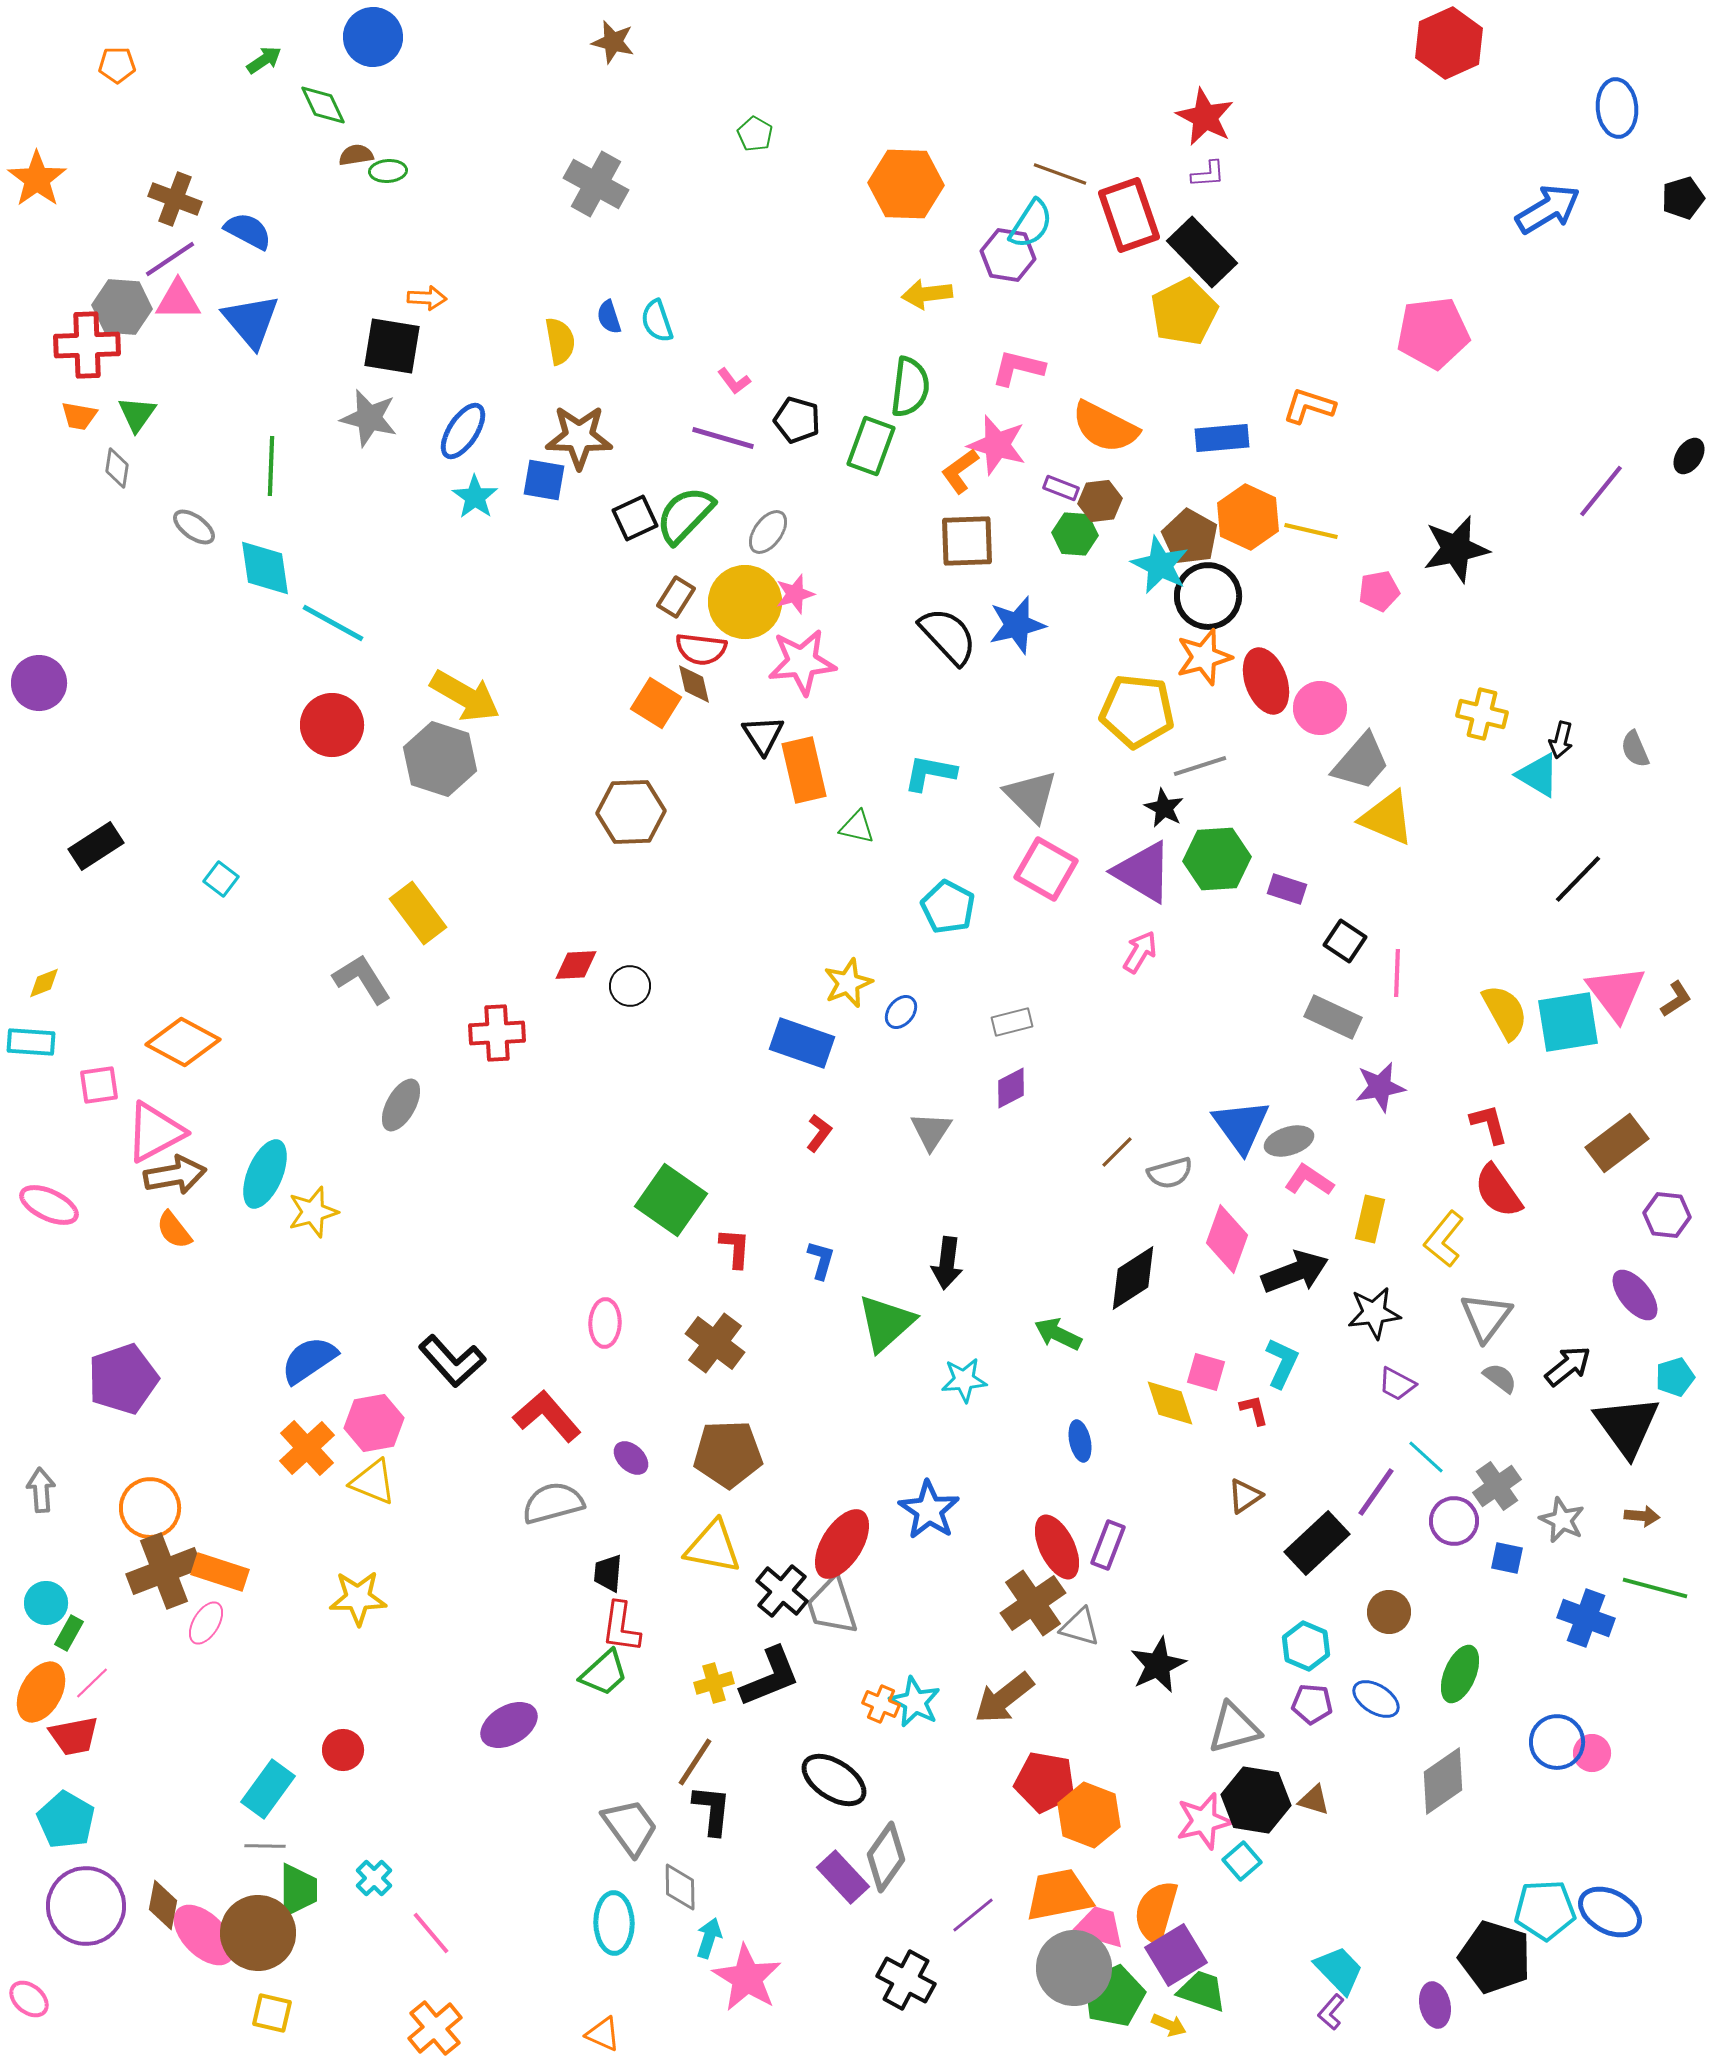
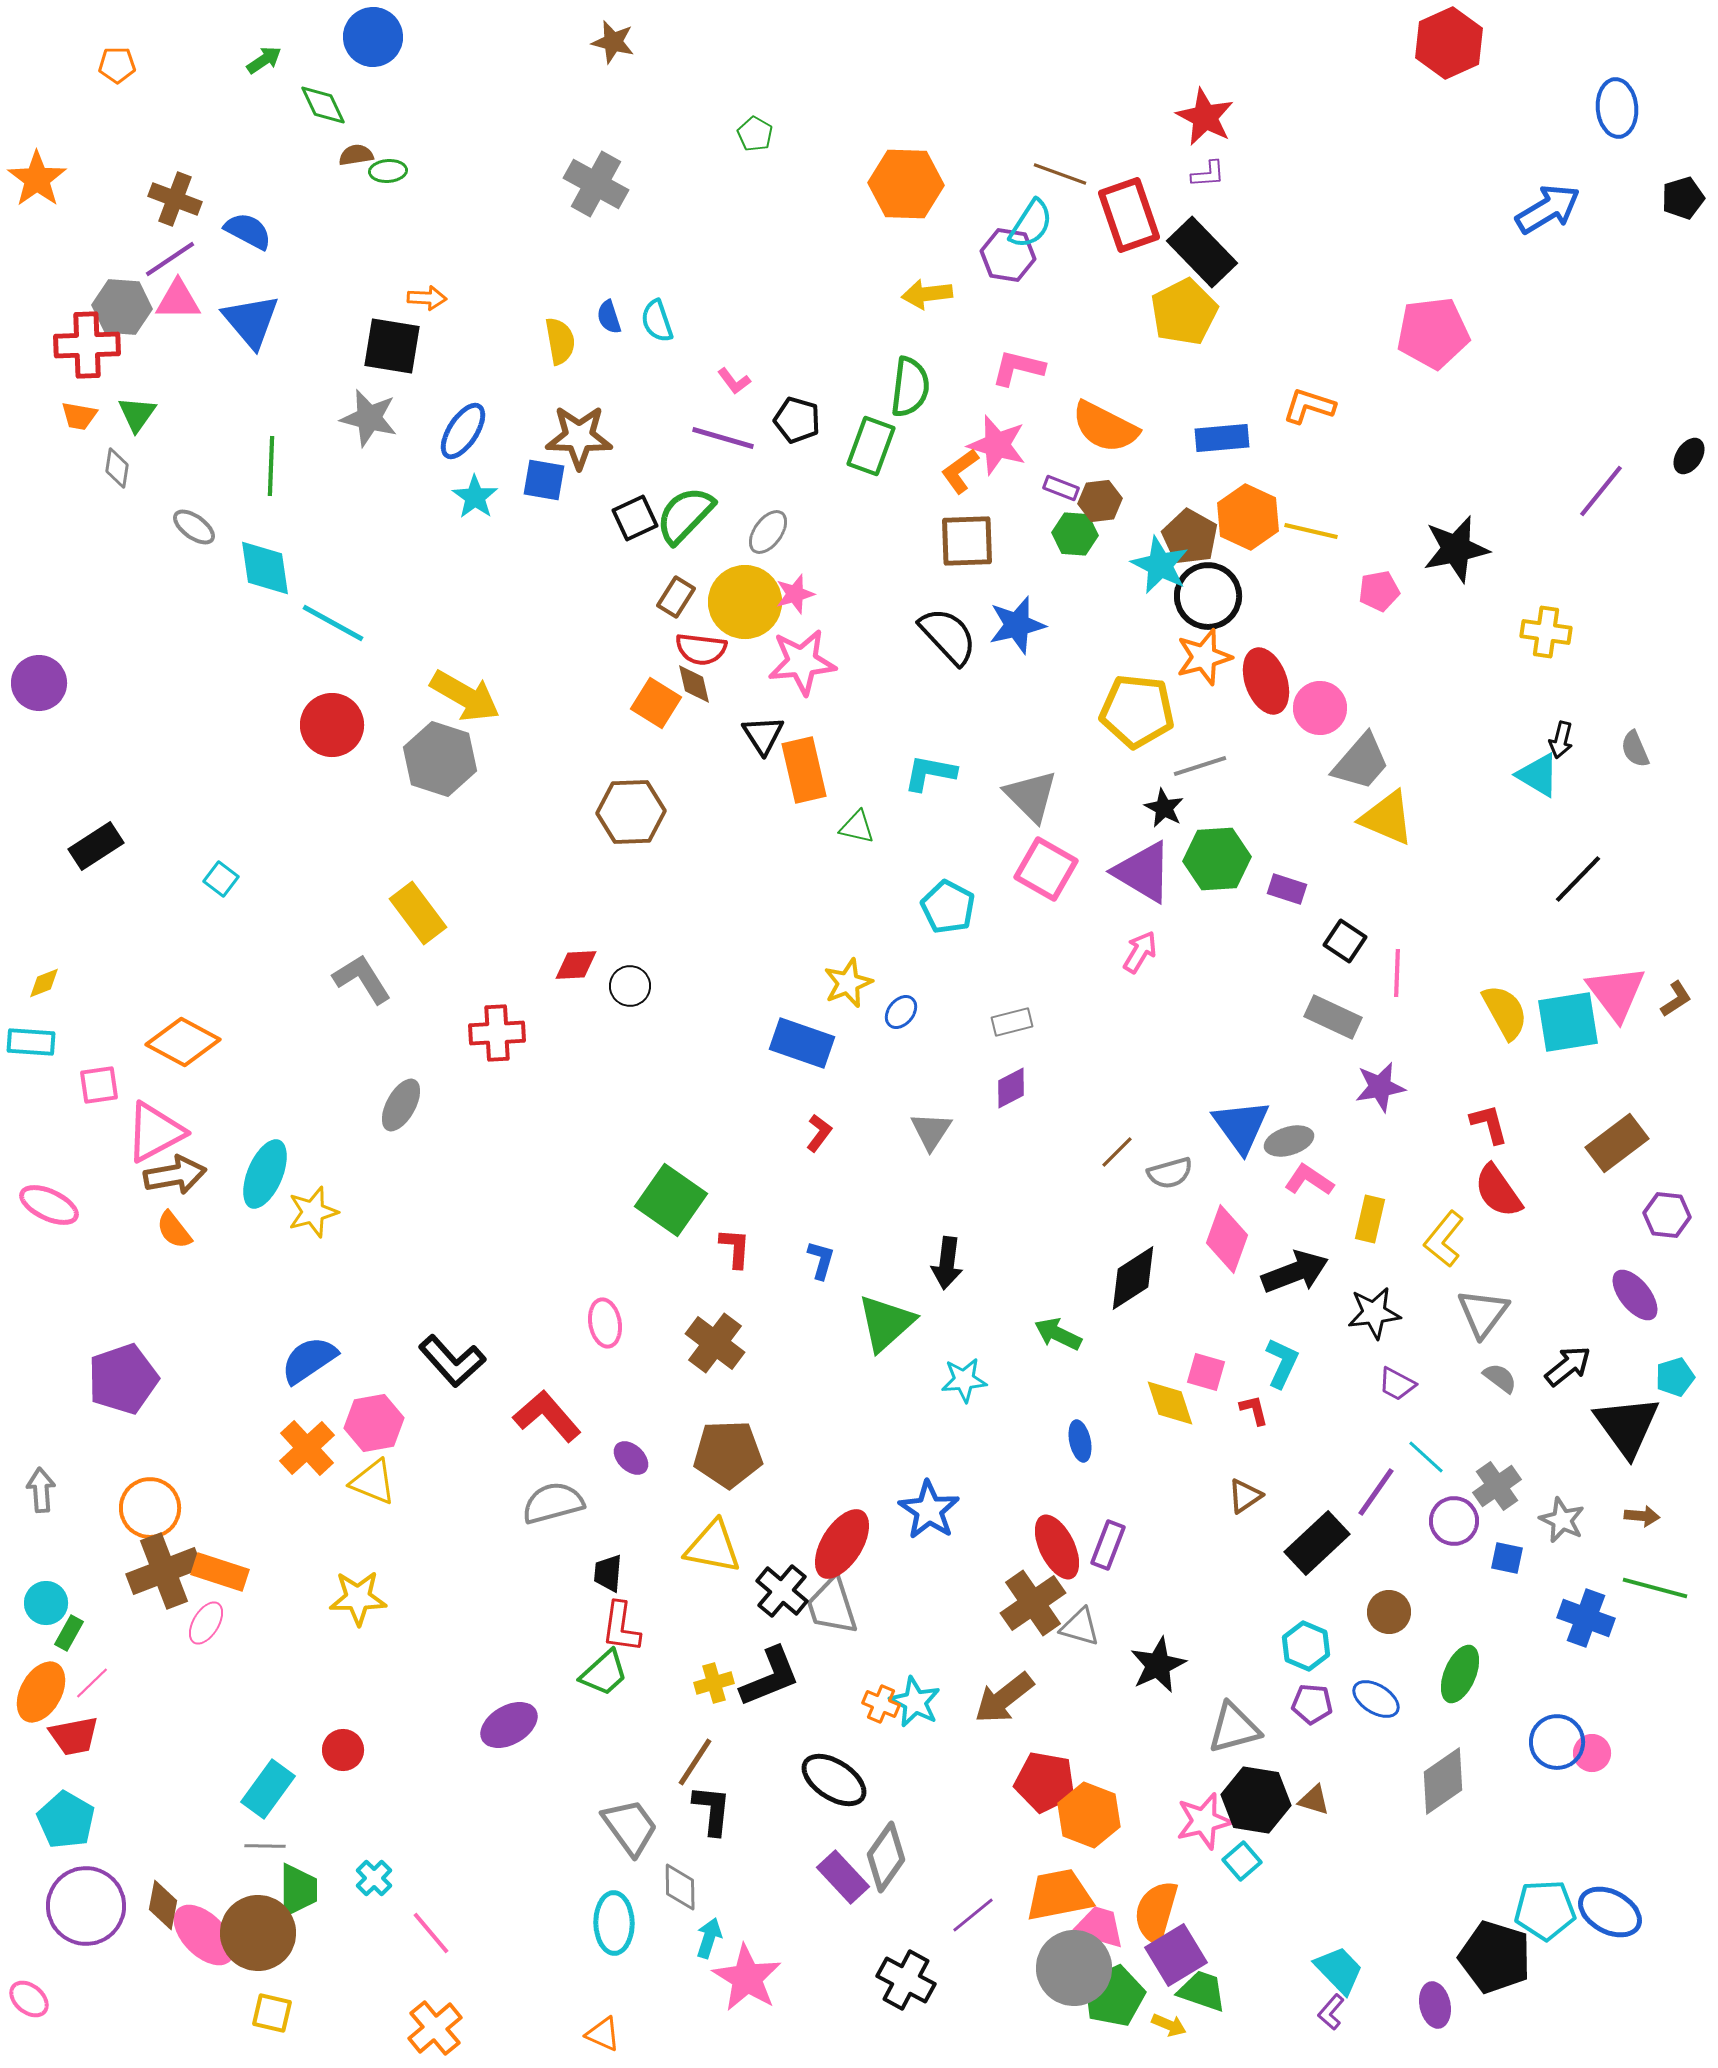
yellow cross at (1482, 714): moved 64 px right, 82 px up; rotated 6 degrees counterclockwise
gray triangle at (1486, 1317): moved 3 px left, 4 px up
pink ellipse at (605, 1323): rotated 12 degrees counterclockwise
